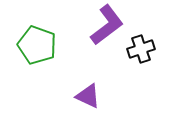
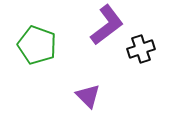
purple triangle: rotated 20 degrees clockwise
